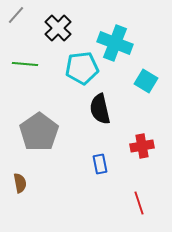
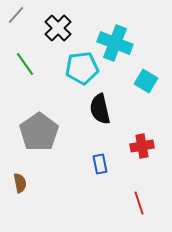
green line: rotated 50 degrees clockwise
